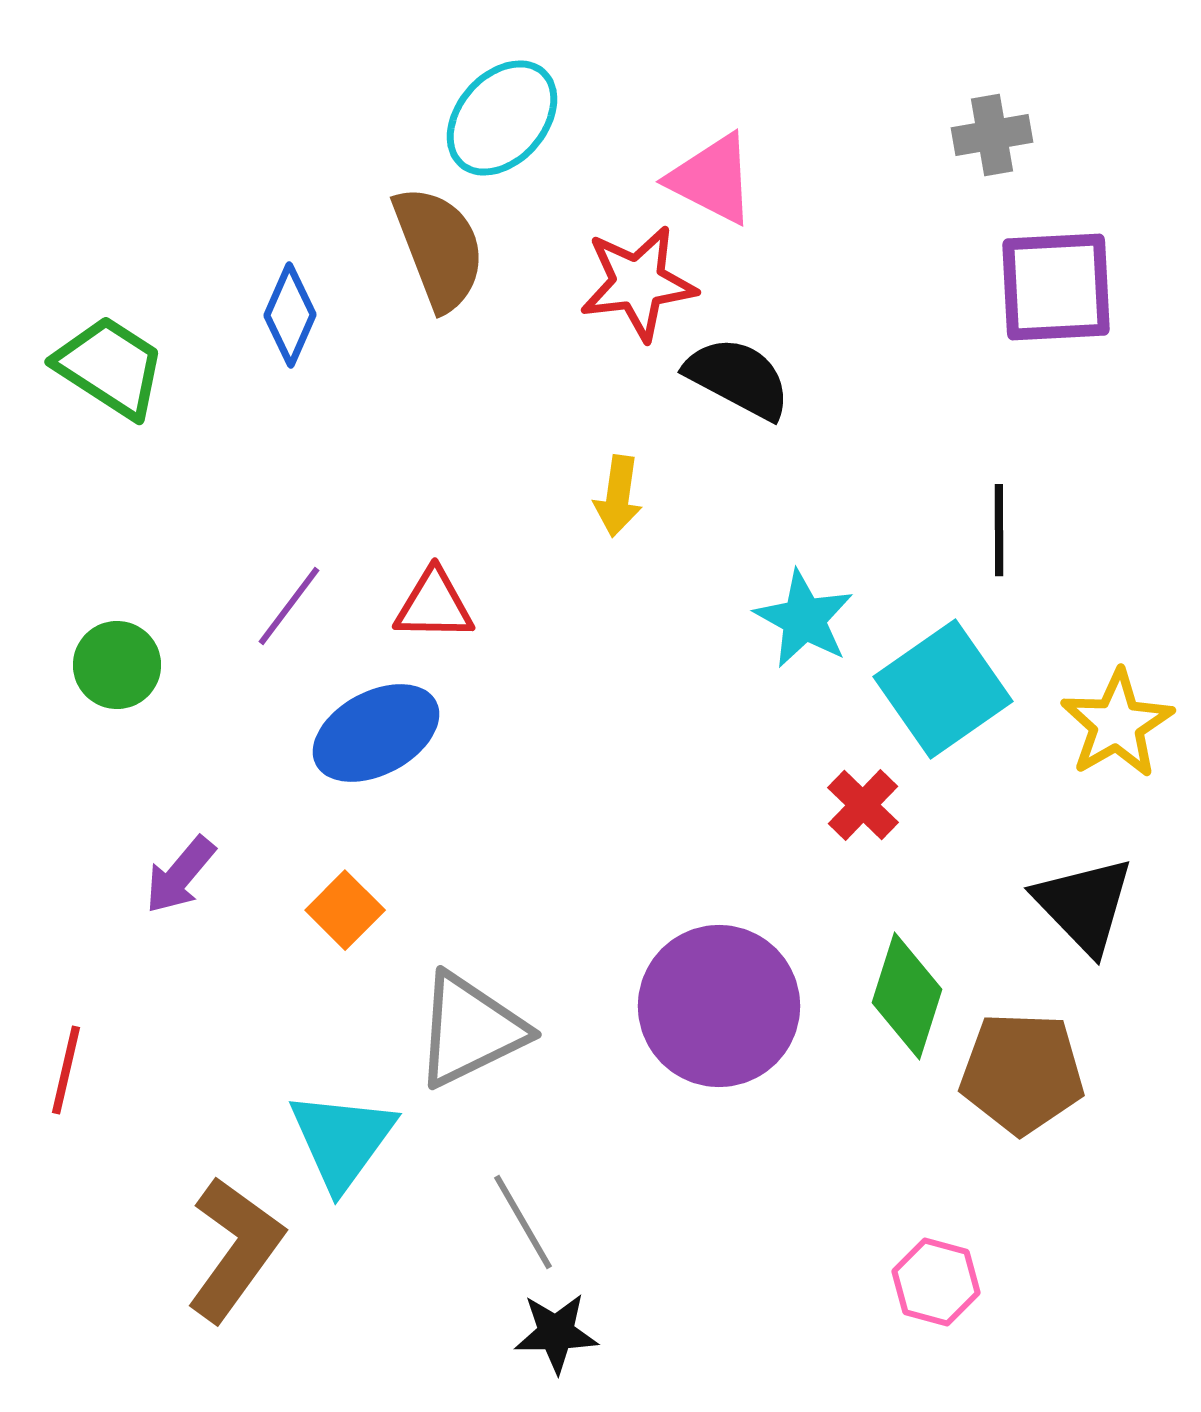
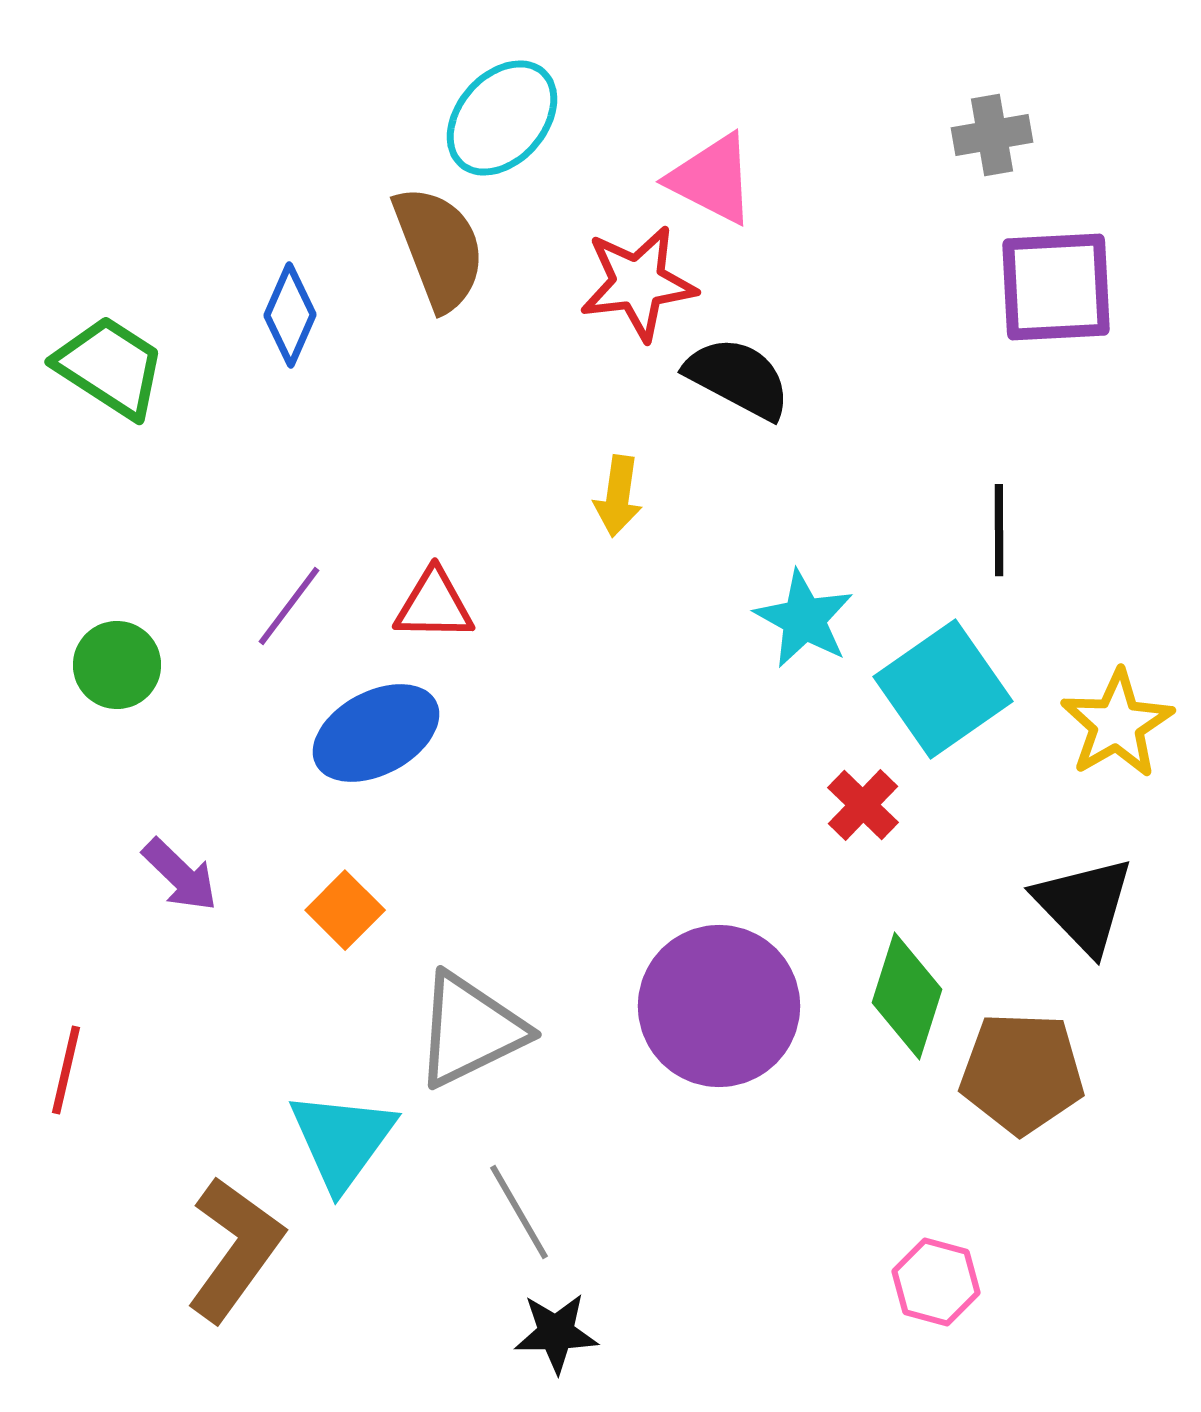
purple arrow: rotated 86 degrees counterclockwise
gray line: moved 4 px left, 10 px up
